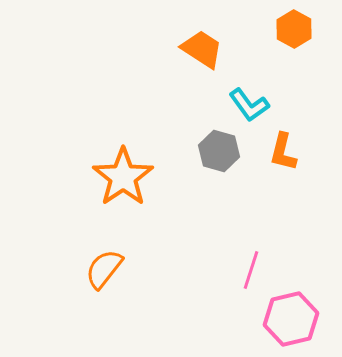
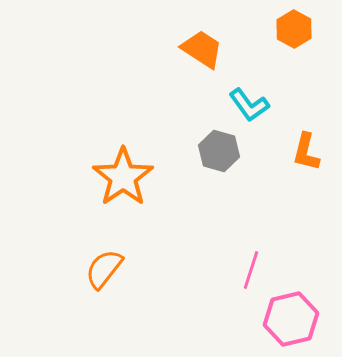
orange L-shape: moved 23 px right
